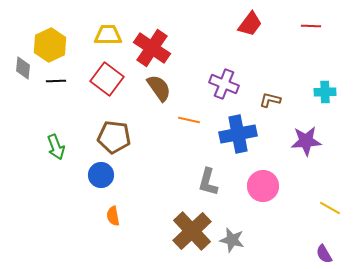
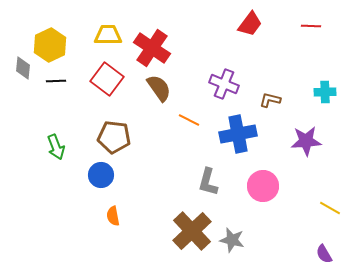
orange line: rotated 15 degrees clockwise
